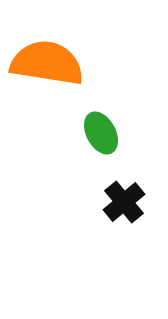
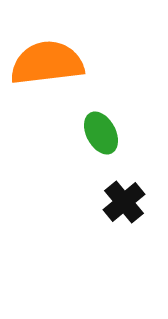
orange semicircle: rotated 16 degrees counterclockwise
